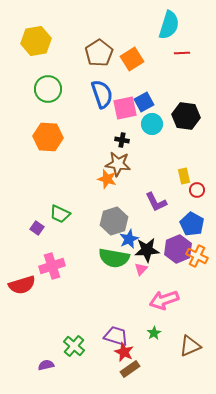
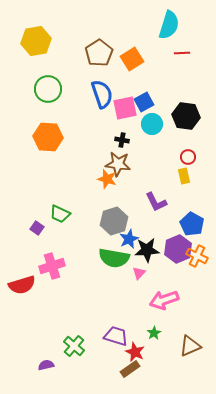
red circle: moved 9 px left, 33 px up
pink triangle: moved 2 px left, 4 px down
red star: moved 11 px right
